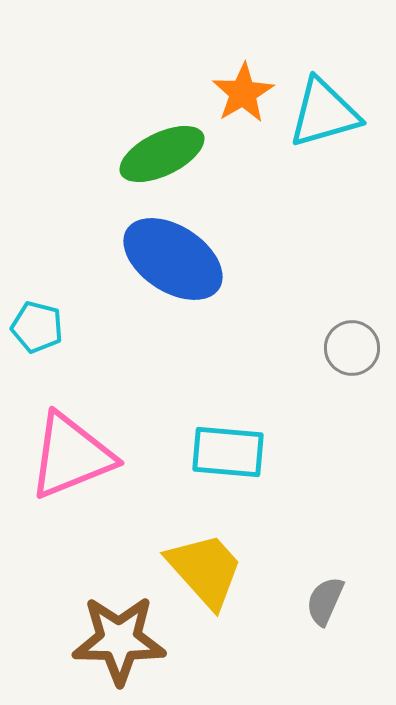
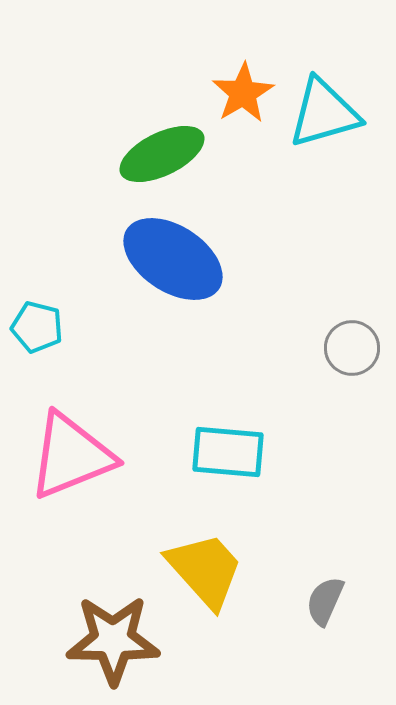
brown star: moved 6 px left
